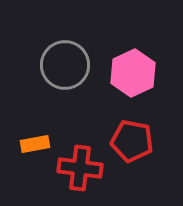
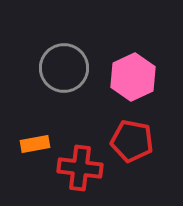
gray circle: moved 1 px left, 3 px down
pink hexagon: moved 4 px down
